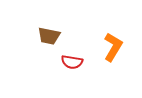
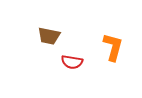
orange L-shape: rotated 16 degrees counterclockwise
